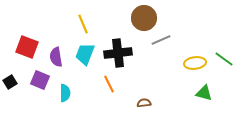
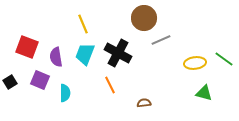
black cross: rotated 36 degrees clockwise
orange line: moved 1 px right, 1 px down
